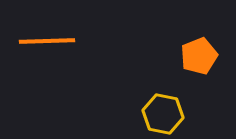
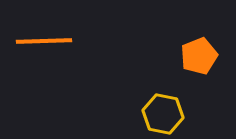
orange line: moved 3 px left
